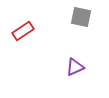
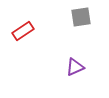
gray square: rotated 20 degrees counterclockwise
